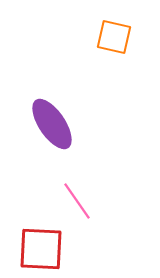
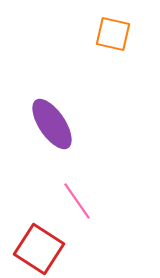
orange square: moved 1 px left, 3 px up
red square: moved 2 px left; rotated 30 degrees clockwise
